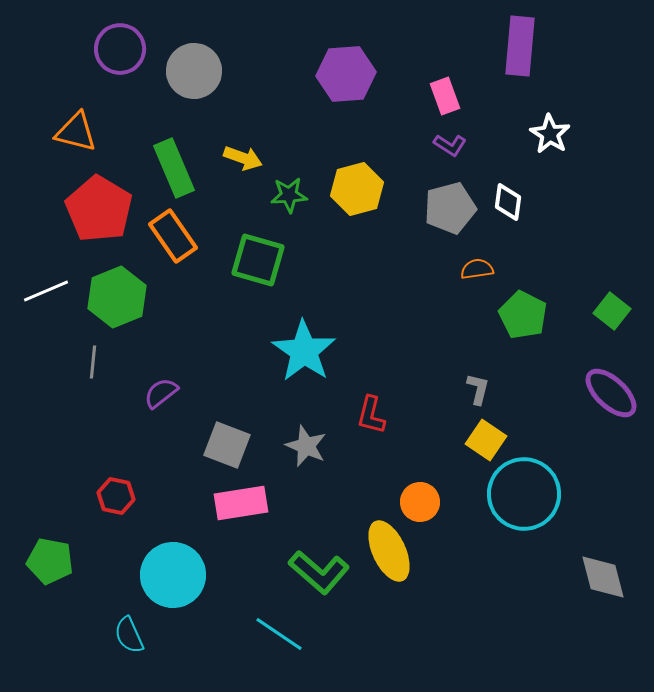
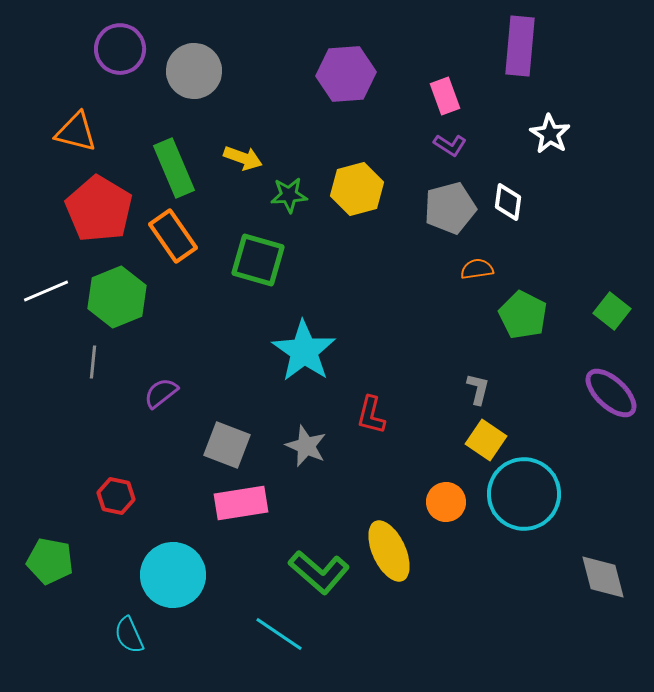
orange circle at (420, 502): moved 26 px right
